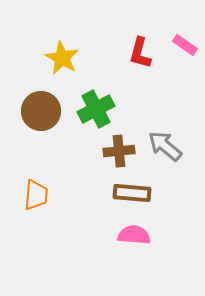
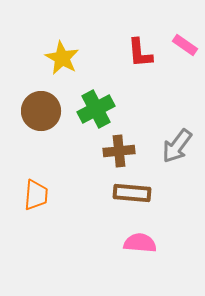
red L-shape: rotated 20 degrees counterclockwise
gray arrow: moved 12 px right; rotated 93 degrees counterclockwise
pink semicircle: moved 6 px right, 8 px down
